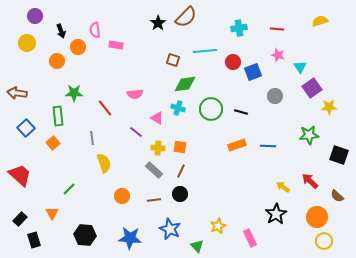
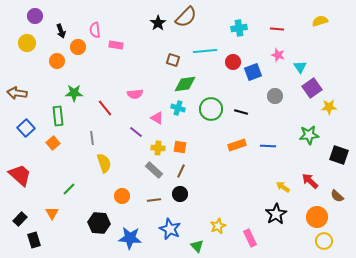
black hexagon at (85, 235): moved 14 px right, 12 px up
